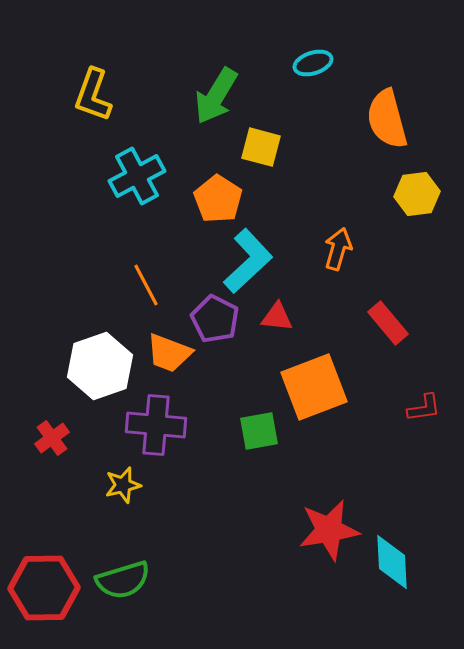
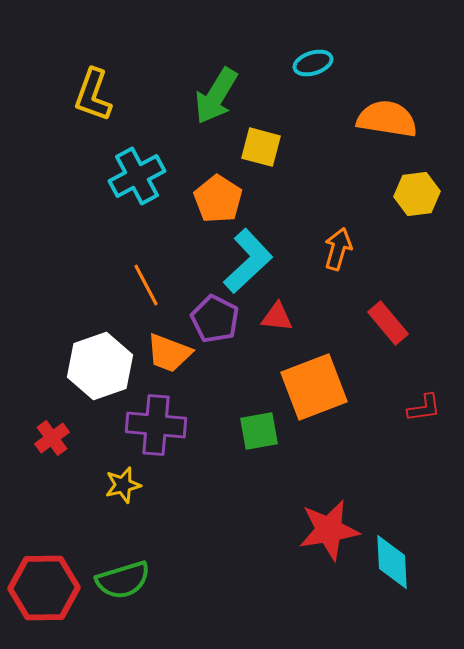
orange semicircle: rotated 114 degrees clockwise
